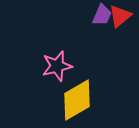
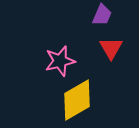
red triangle: moved 9 px left, 32 px down; rotated 20 degrees counterclockwise
pink star: moved 3 px right, 5 px up
